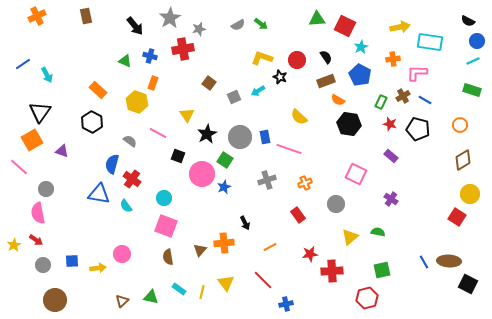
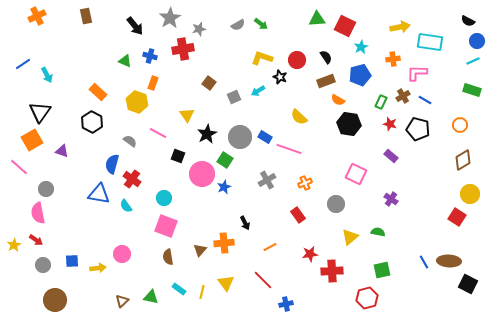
blue pentagon at (360, 75): rotated 30 degrees clockwise
orange rectangle at (98, 90): moved 2 px down
blue rectangle at (265, 137): rotated 48 degrees counterclockwise
gray cross at (267, 180): rotated 12 degrees counterclockwise
